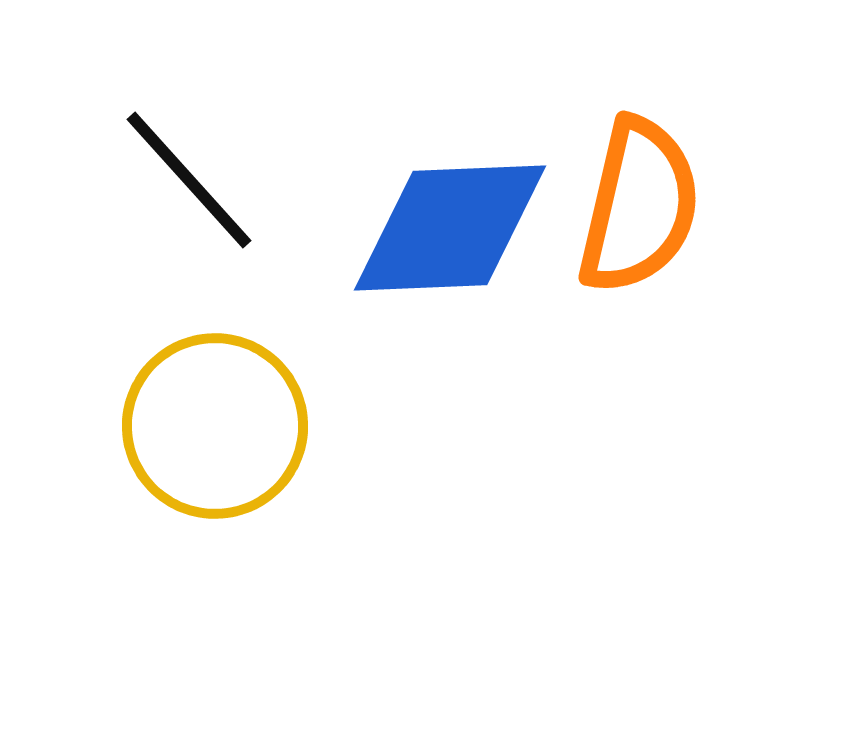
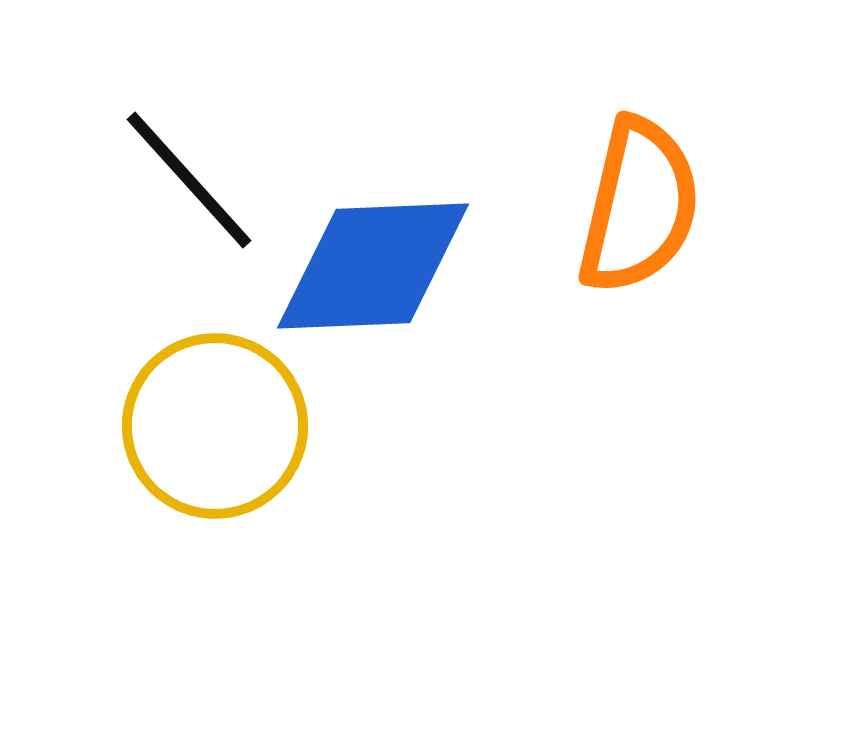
blue diamond: moved 77 px left, 38 px down
